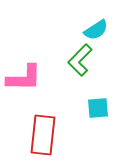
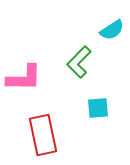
cyan semicircle: moved 16 px right
green L-shape: moved 1 px left, 2 px down
red rectangle: rotated 18 degrees counterclockwise
